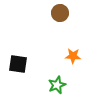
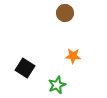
brown circle: moved 5 px right
black square: moved 7 px right, 4 px down; rotated 24 degrees clockwise
